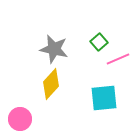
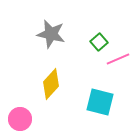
gray star: moved 3 px left, 15 px up
cyan square: moved 4 px left, 4 px down; rotated 20 degrees clockwise
